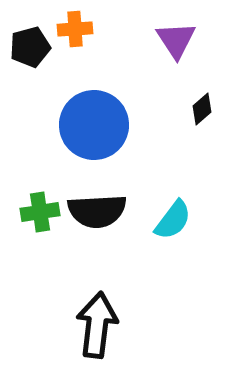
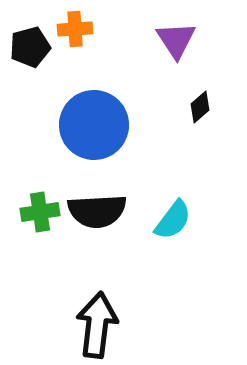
black diamond: moved 2 px left, 2 px up
